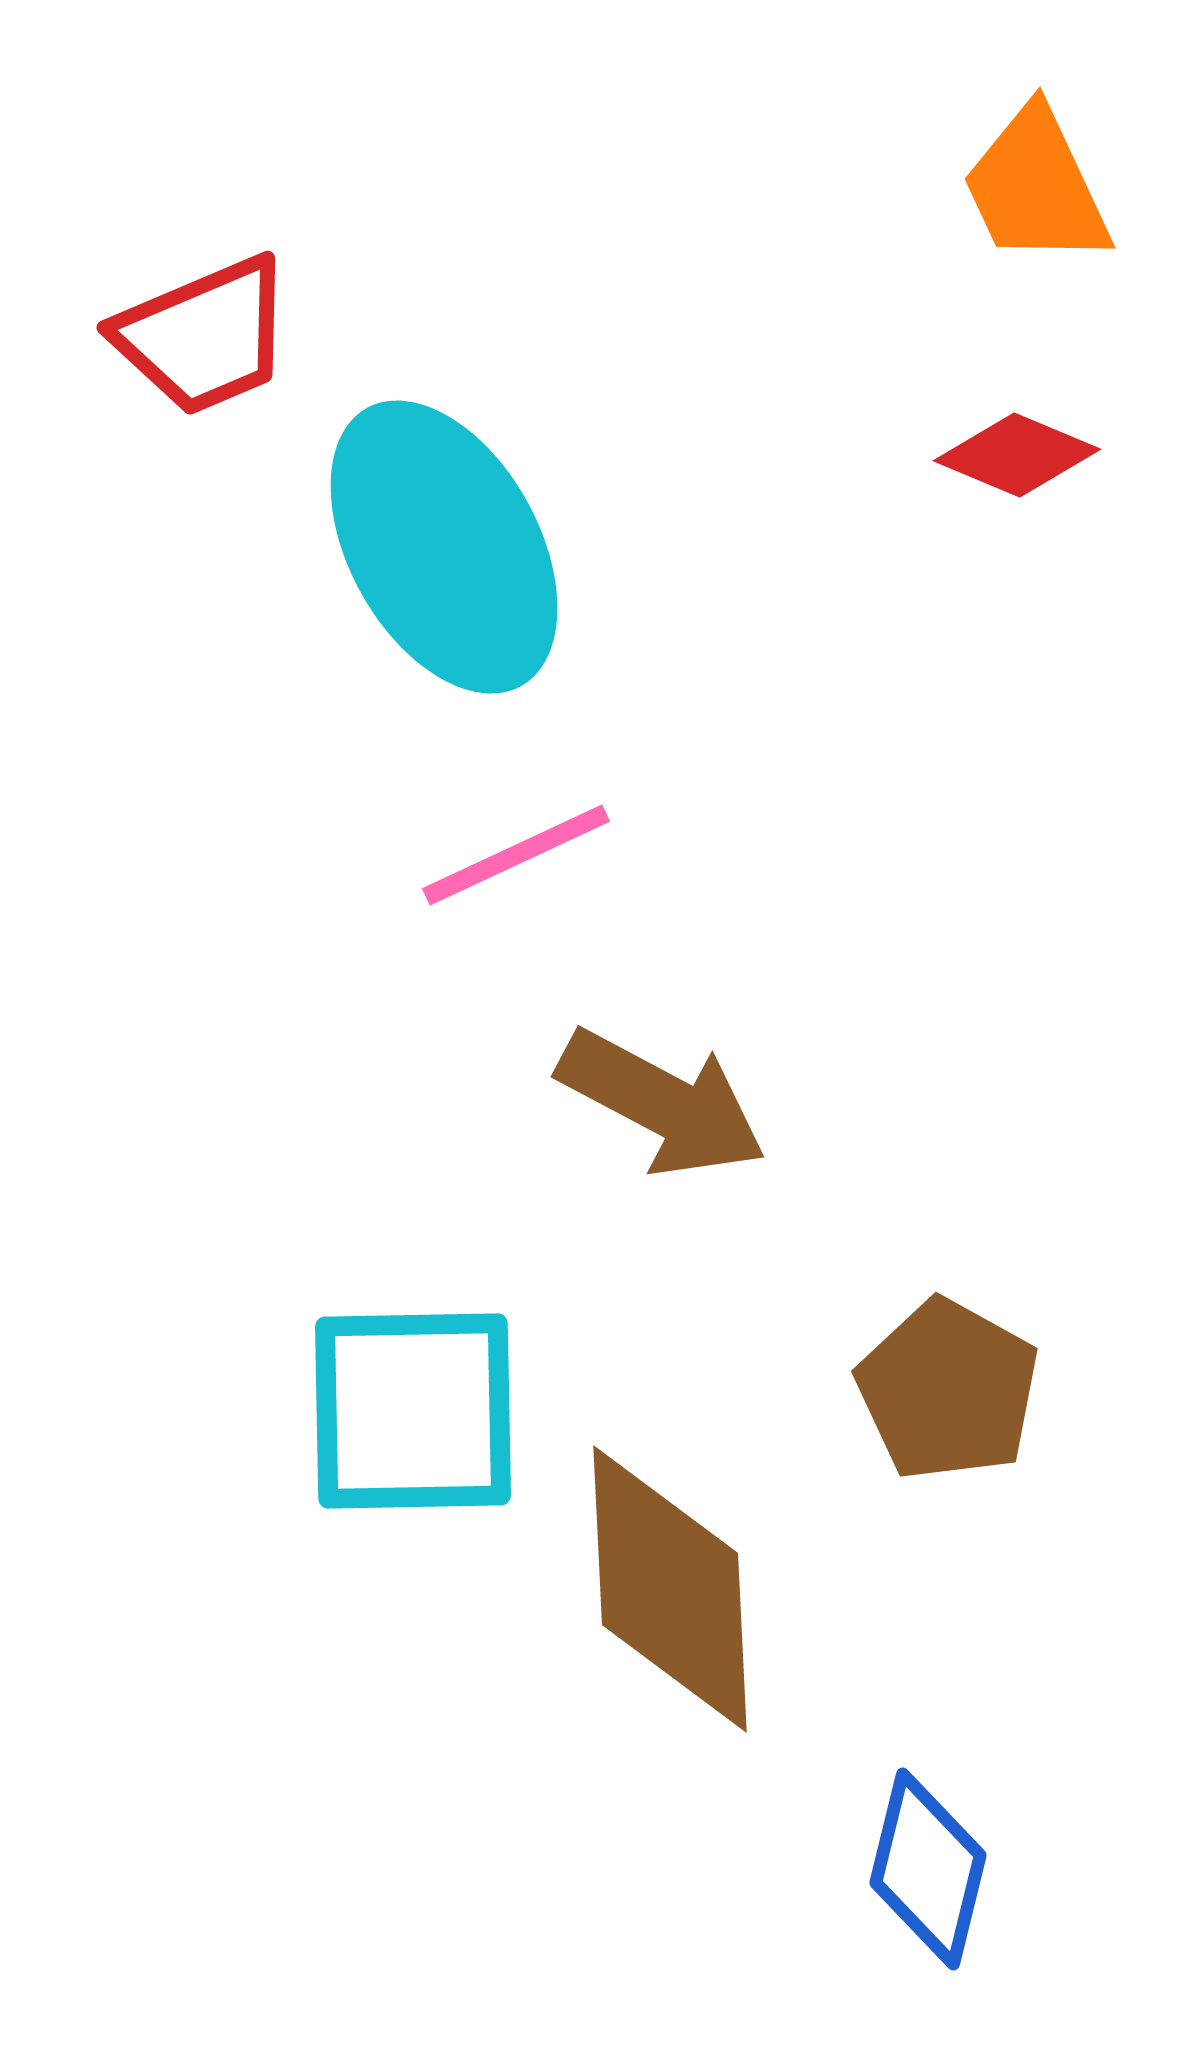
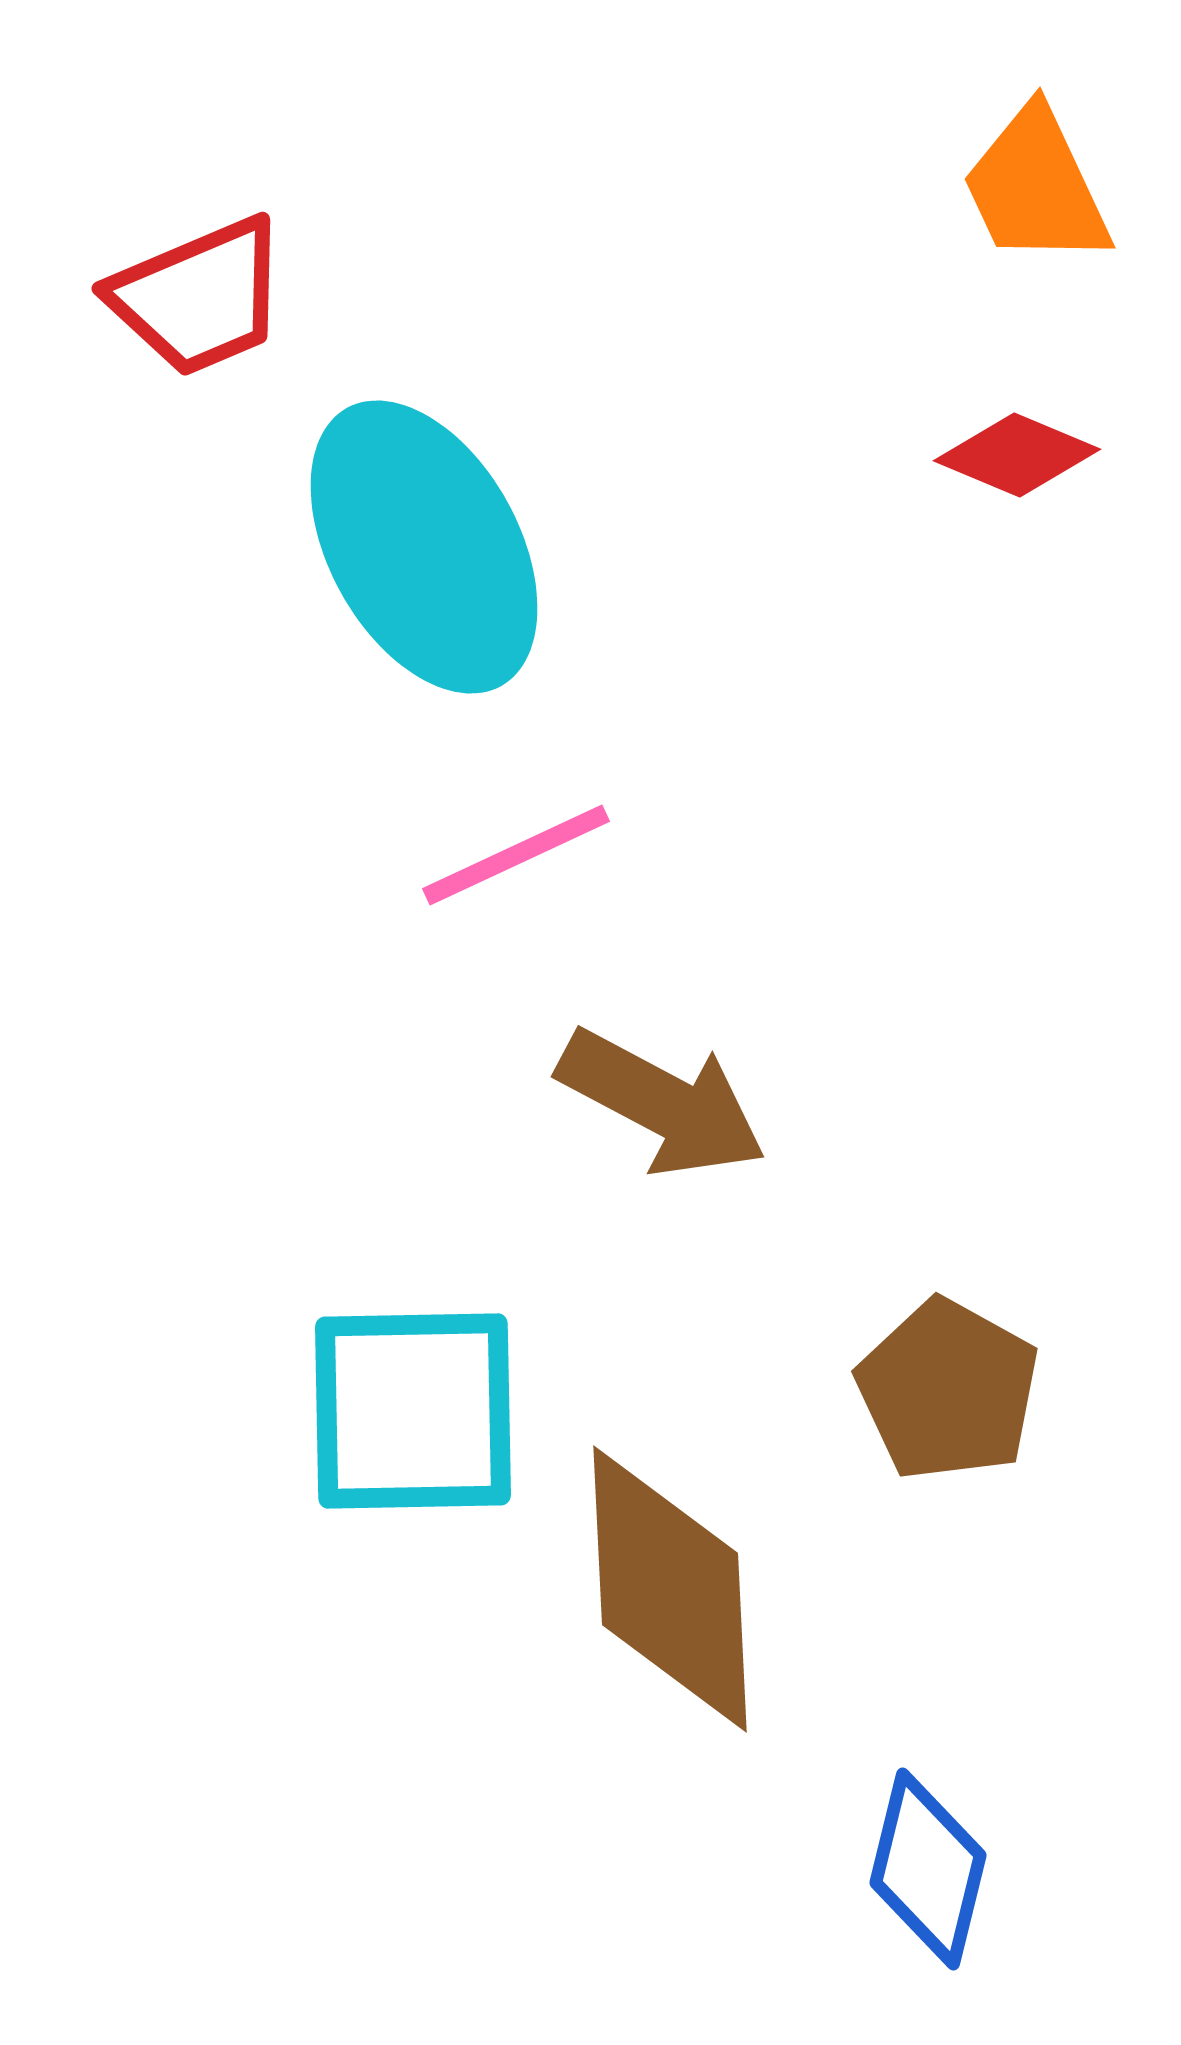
red trapezoid: moved 5 px left, 39 px up
cyan ellipse: moved 20 px left
